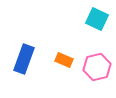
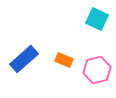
blue rectangle: rotated 28 degrees clockwise
pink hexagon: moved 3 px down
